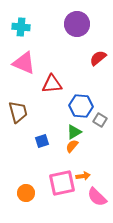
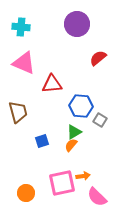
orange semicircle: moved 1 px left, 1 px up
